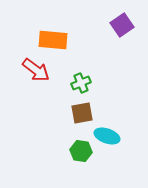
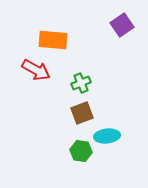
red arrow: rotated 8 degrees counterclockwise
brown square: rotated 10 degrees counterclockwise
cyan ellipse: rotated 25 degrees counterclockwise
